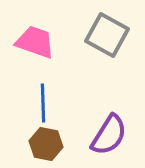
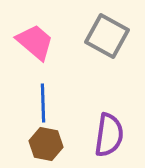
gray square: moved 1 px down
pink trapezoid: rotated 21 degrees clockwise
purple semicircle: rotated 24 degrees counterclockwise
